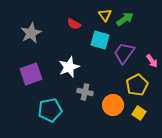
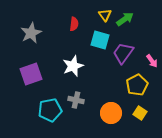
red semicircle: rotated 112 degrees counterclockwise
purple trapezoid: moved 1 px left
white star: moved 4 px right, 1 px up
gray cross: moved 9 px left, 8 px down
orange circle: moved 2 px left, 8 px down
yellow square: moved 1 px right
